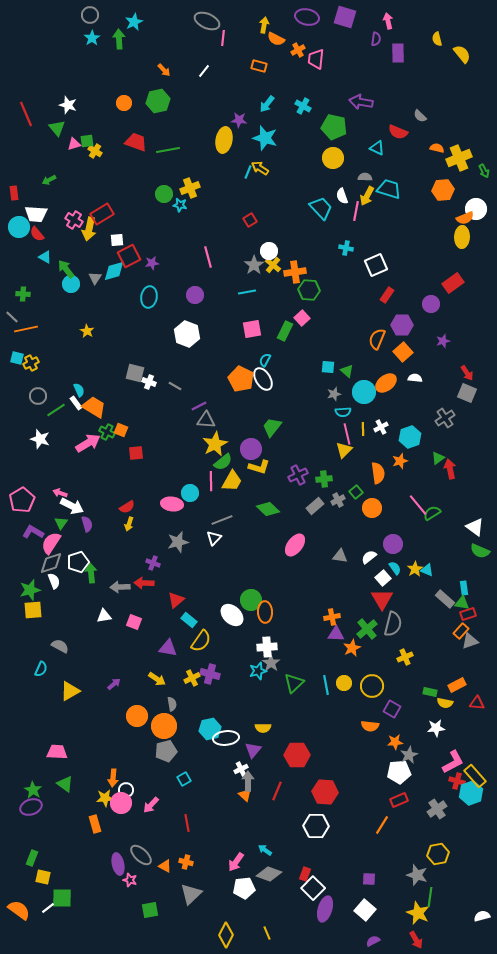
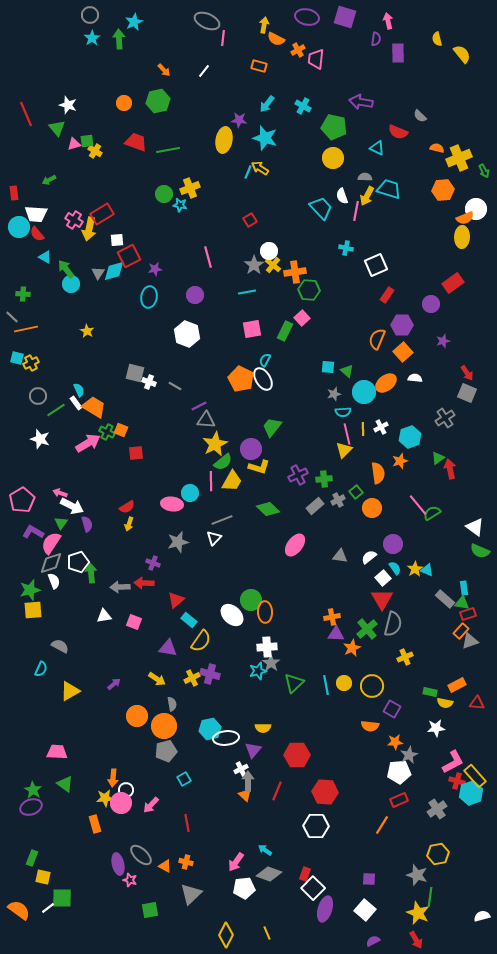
purple star at (152, 263): moved 3 px right, 6 px down
gray triangle at (95, 278): moved 3 px right, 5 px up
